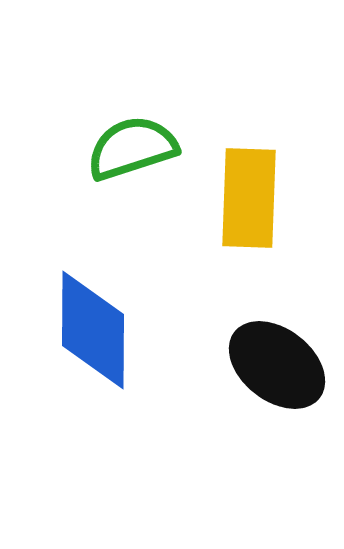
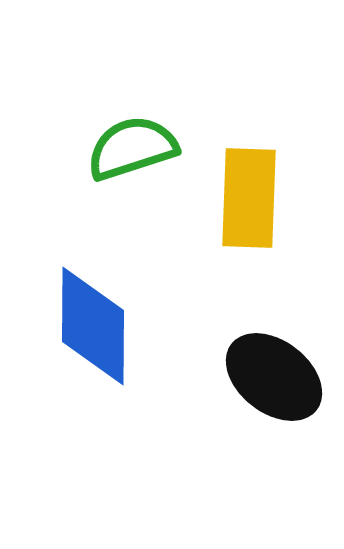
blue diamond: moved 4 px up
black ellipse: moved 3 px left, 12 px down
